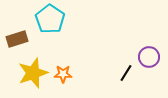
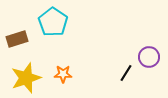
cyan pentagon: moved 3 px right, 3 px down
yellow star: moved 7 px left, 5 px down
